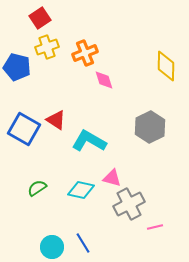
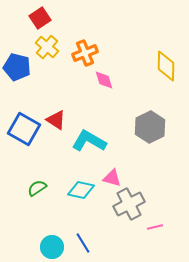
yellow cross: rotated 30 degrees counterclockwise
